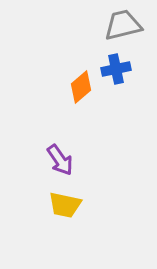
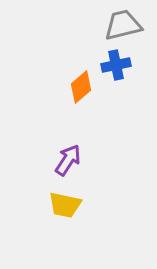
blue cross: moved 4 px up
purple arrow: moved 8 px right; rotated 112 degrees counterclockwise
